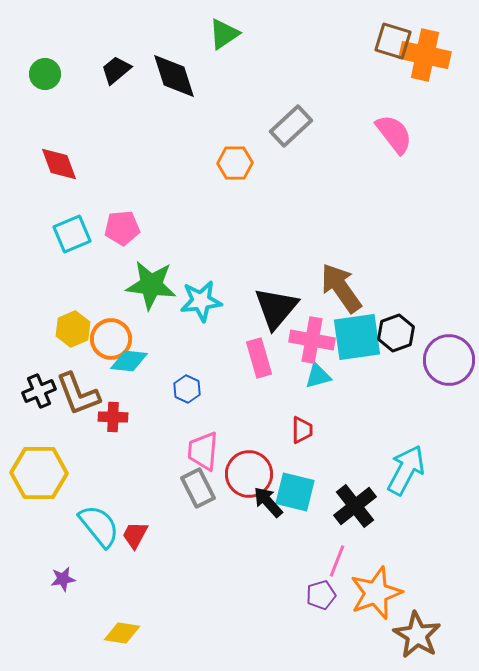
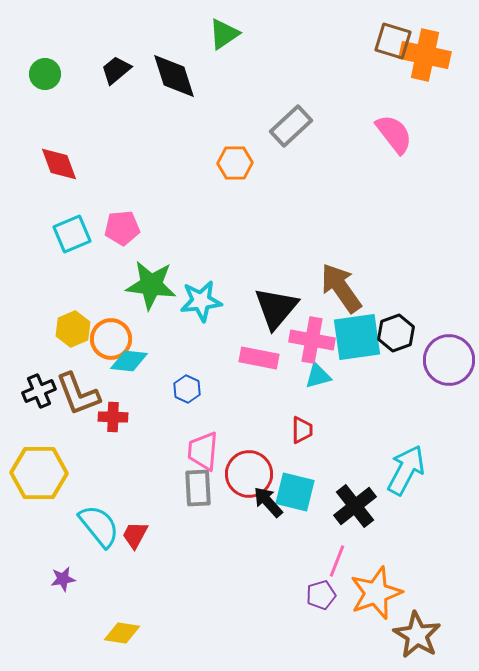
pink rectangle at (259, 358): rotated 63 degrees counterclockwise
gray rectangle at (198, 488): rotated 24 degrees clockwise
